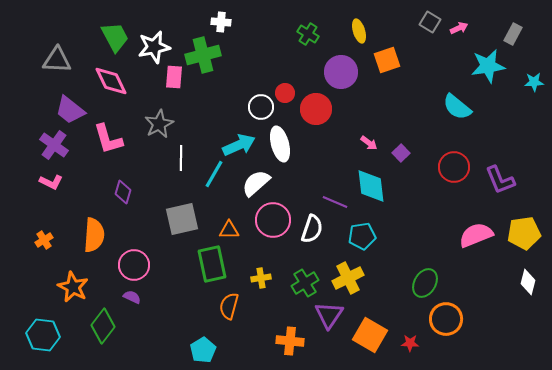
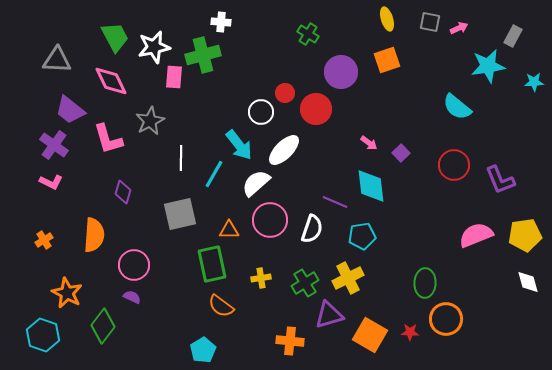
gray square at (430, 22): rotated 20 degrees counterclockwise
yellow ellipse at (359, 31): moved 28 px right, 12 px up
gray rectangle at (513, 34): moved 2 px down
white circle at (261, 107): moved 5 px down
gray star at (159, 124): moved 9 px left, 3 px up
white ellipse at (280, 144): moved 4 px right, 6 px down; rotated 60 degrees clockwise
cyan arrow at (239, 145): rotated 76 degrees clockwise
red circle at (454, 167): moved 2 px up
gray square at (182, 219): moved 2 px left, 5 px up
pink circle at (273, 220): moved 3 px left
yellow pentagon at (524, 233): moved 1 px right, 2 px down
white diamond at (528, 282): rotated 30 degrees counterclockwise
green ellipse at (425, 283): rotated 28 degrees counterclockwise
orange star at (73, 287): moved 6 px left, 6 px down
orange semicircle at (229, 306): moved 8 px left; rotated 68 degrees counterclockwise
purple triangle at (329, 315): rotated 40 degrees clockwise
cyan hexagon at (43, 335): rotated 12 degrees clockwise
red star at (410, 343): moved 11 px up
